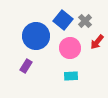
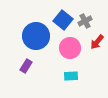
gray cross: rotated 16 degrees clockwise
